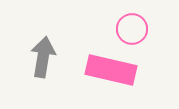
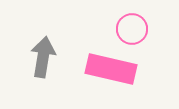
pink rectangle: moved 1 px up
